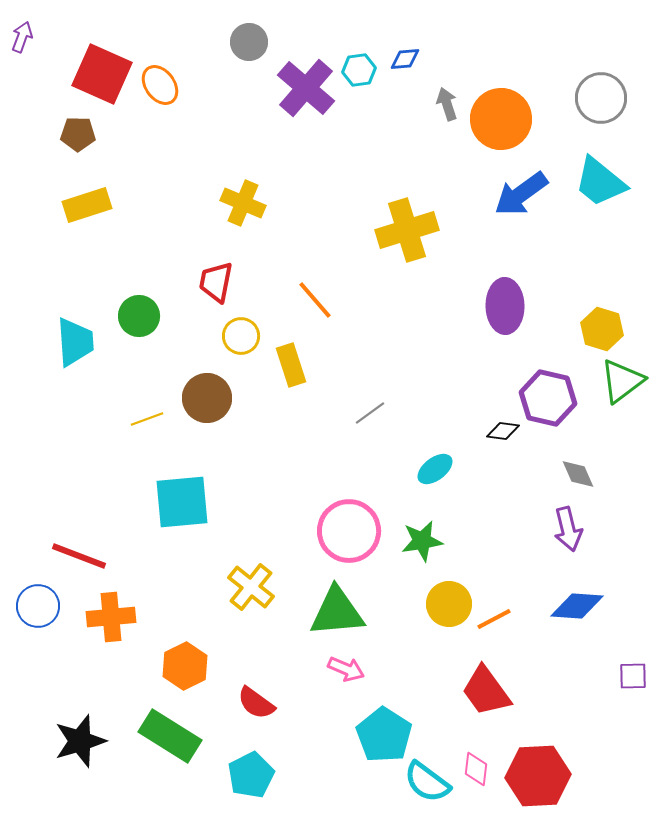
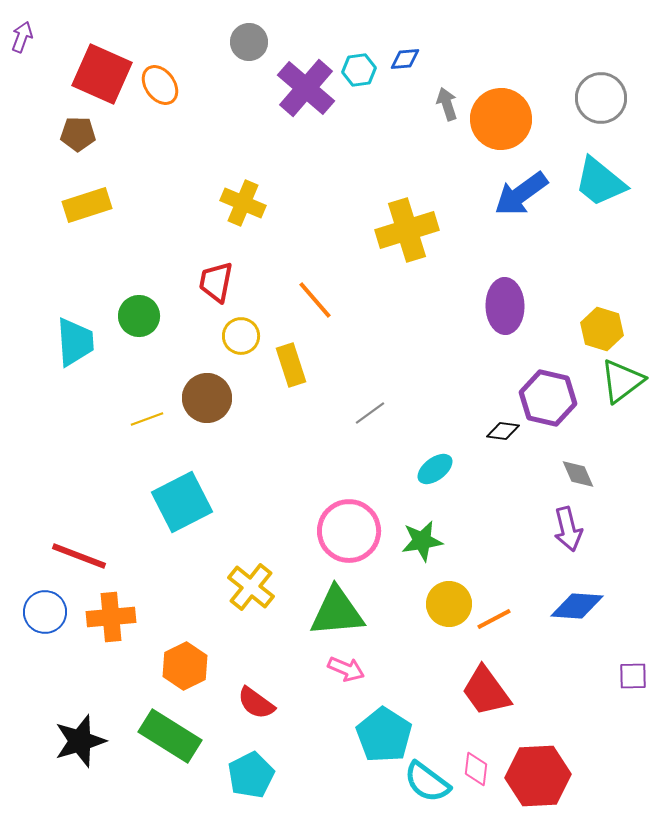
cyan square at (182, 502): rotated 22 degrees counterclockwise
blue circle at (38, 606): moved 7 px right, 6 px down
